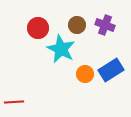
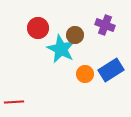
brown circle: moved 2 px left, 10 px down
